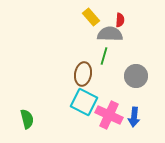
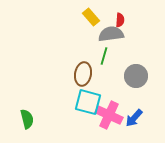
gray semicircle: moved 1 px right; rotated 10 degrees counterclockwise
cyan square: moved 4 px right; rotated 12 degrees counterclockwise
blue arrow: moved 1 px down; rotated 36 degrees clockwise
